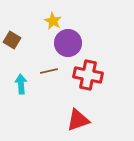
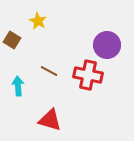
yellow star: moved 15 px left
purple circle: moved 39 px right, 2 px down
brown line: rotated 42 degrees clockwise
cyan arrow: moved 3 px left, 2 px down
red triangle: moved 28 px left; rotated 35 degrees clockwise
